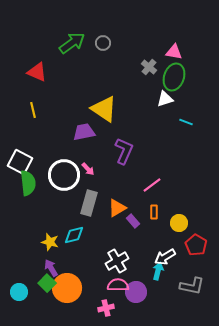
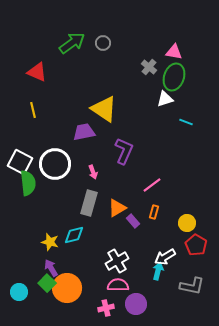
pink arrow: moved 5 px right, 3 px down; rotated 24 degrees clockwise
white circle: moved 9 px left, 11 px up
orange rectangle: rotated 16 degrees clockwise
yellow circle: moved 8 px right
purple circle: moved 12 px down
